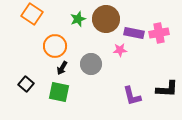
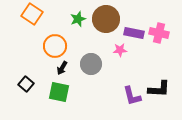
pink cross: rotated 24 degrees clockwise
black L-shape: moved 8 px left
